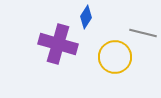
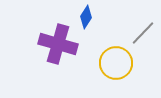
gray line: rotated 60 degrees counterclockwise
yellow circle: moved 1 px right, 6 px down
